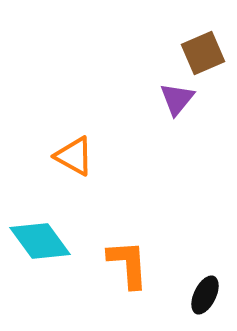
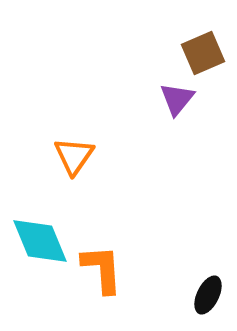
orange triangle: rotated 36 degrees clockwise
cyan diamond: rotated 14 degrees clockwise
orange L-shape: moved 26 px left, 5 px down
black ellipse: moved 3 px right
